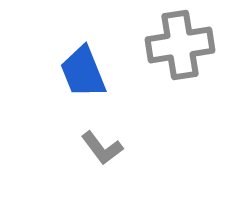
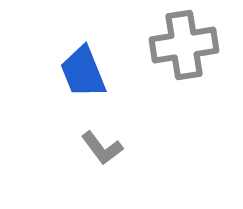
gray cross: moved 4 px right
